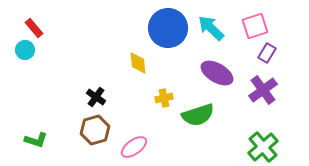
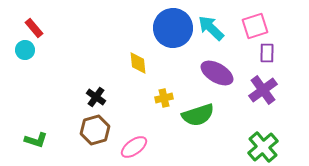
blue circle: moved 5 px right
purple rectangle: rotated 30 degrees counterclockwise
